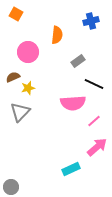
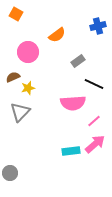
blue cross: moved 7 px right, 5 px down
orange semicircle: rotated 48 degrees clockwise
pink arrow: moved 2 px left, 3 px up
cyan rectangle: moved 18 px up; rotated 18 degrees clockwise
gray circle: moved 1 px left, 14 px up
